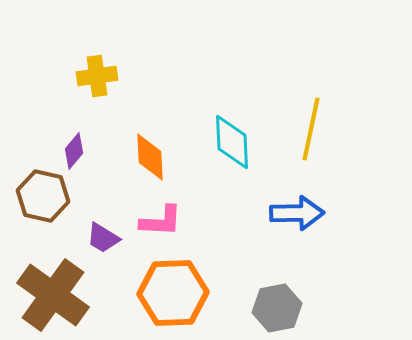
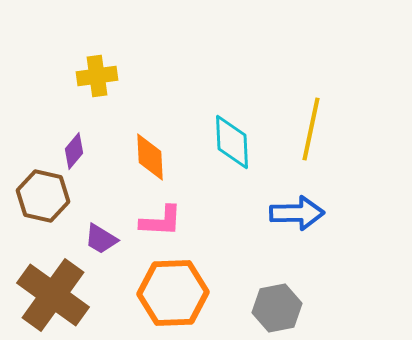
purple trapezoid: moved 2 px left, 1 px down
